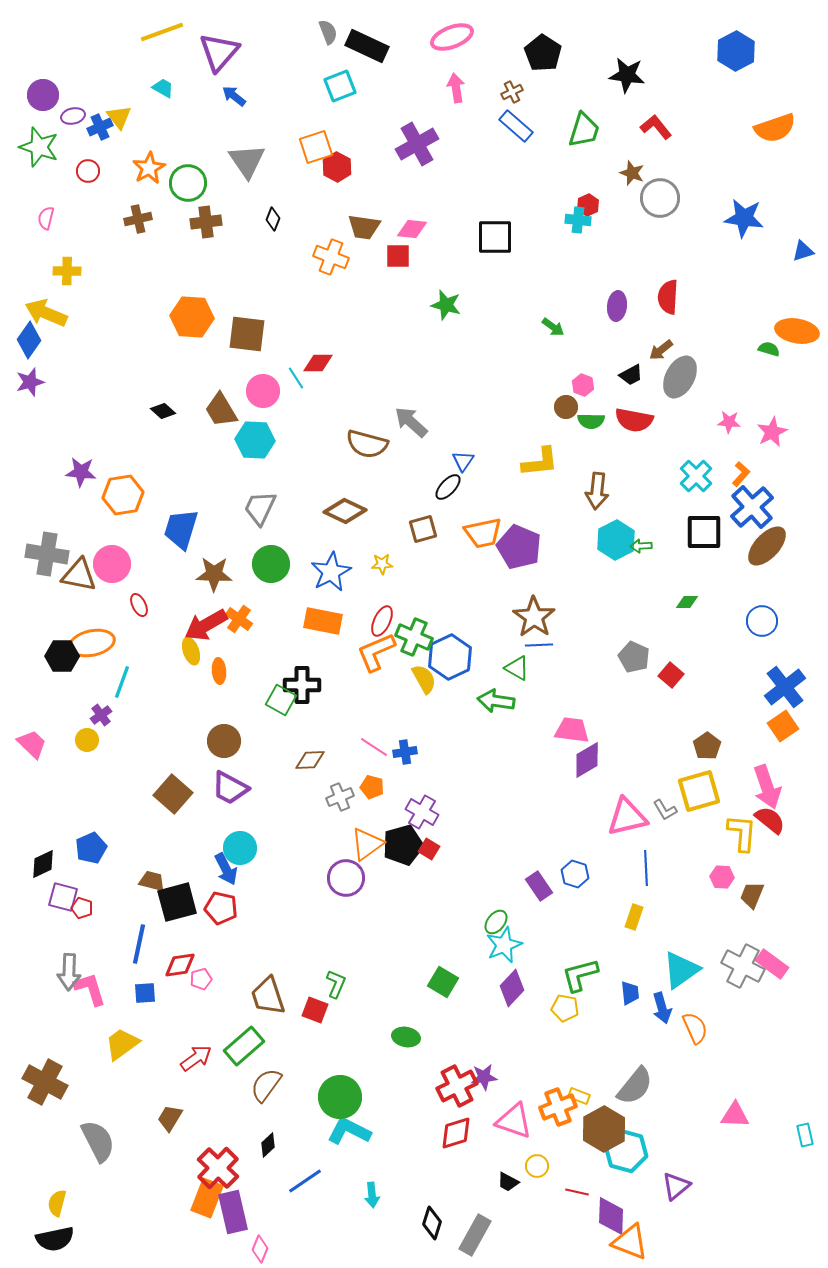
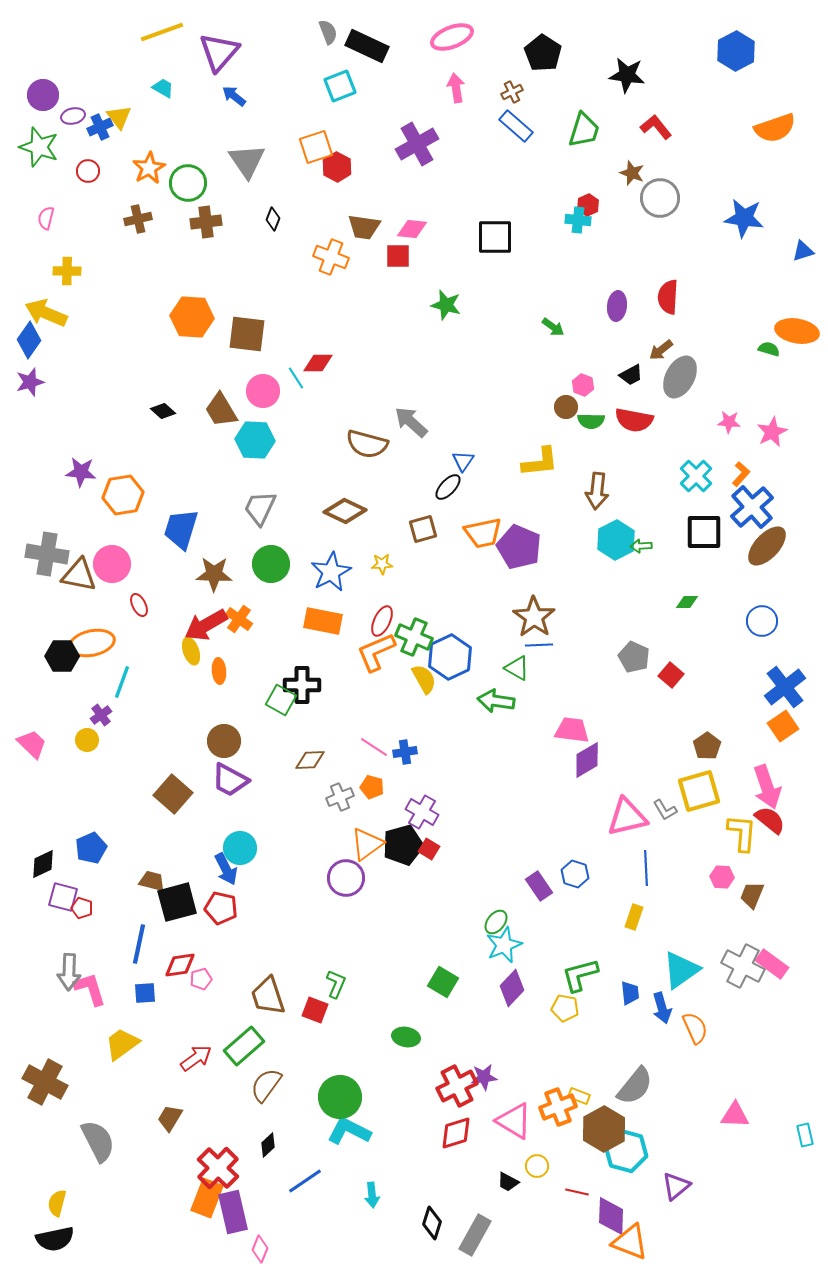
purple trapezoid at (230, 788): moved 8 px up
pink triangle at (514, 1121): rotated 12 degrees clockwise
